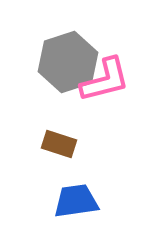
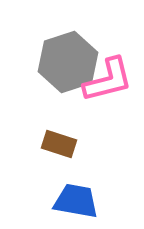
pink L-shape: moved 3 px right
blue trapezoid: rotated 18 degrees clockwise
